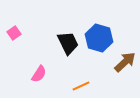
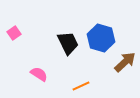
blue hexagon: moved 2 px right
pink semicircle: rotated 90 degrees counterclockwise
